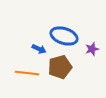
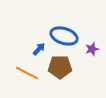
blue arrow: rotated 72 degrees counterclockwise
brown pentagon: rotated 15 degrees clockwise
orange line: rotated 20 degrees clockwise
